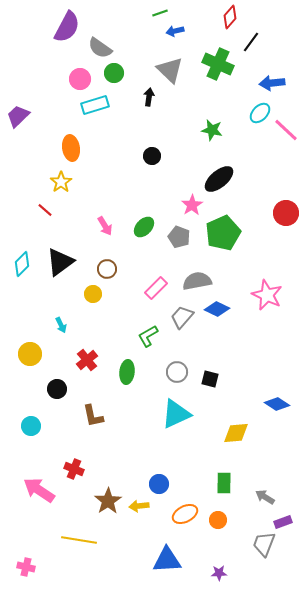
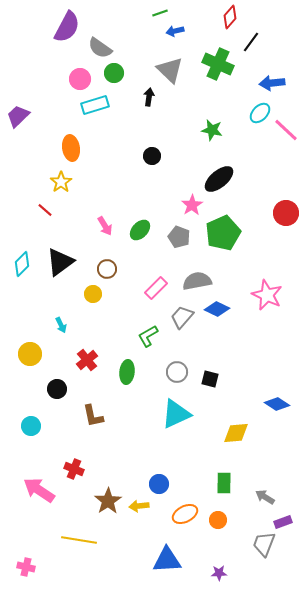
green ellipse at (144, 227): moved 4 px left, 3 px down
